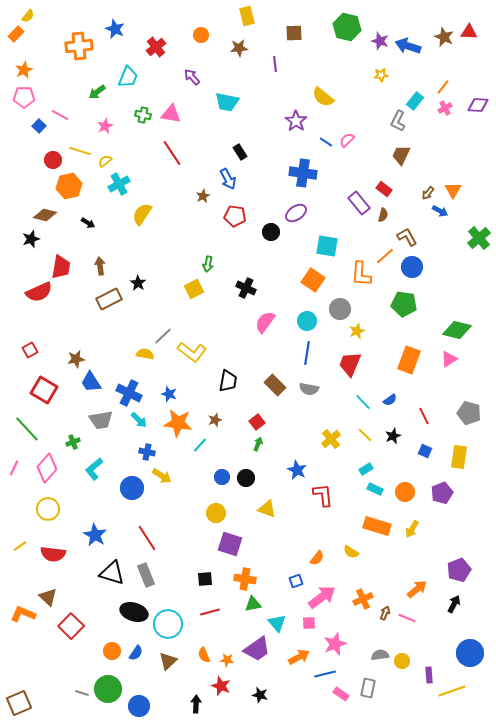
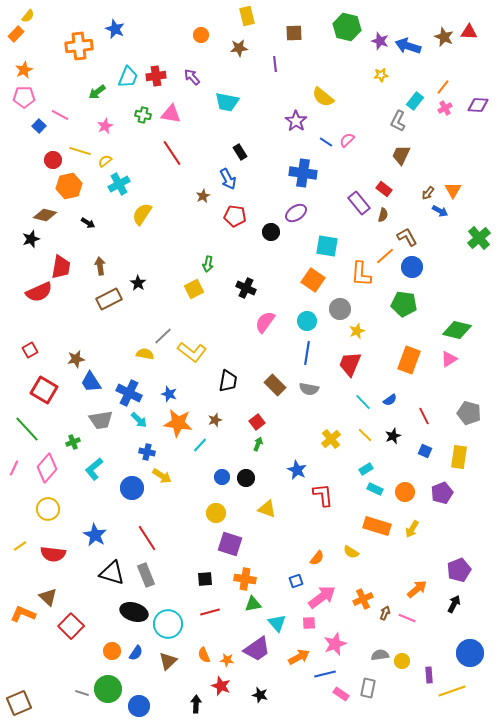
red cross at (156, 47): moved 29 px down; rotated 30 degrees clockwise
